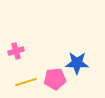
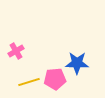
pink cross: rotated 14 degrees counterclockwise
yellow line: moved 3 px right
